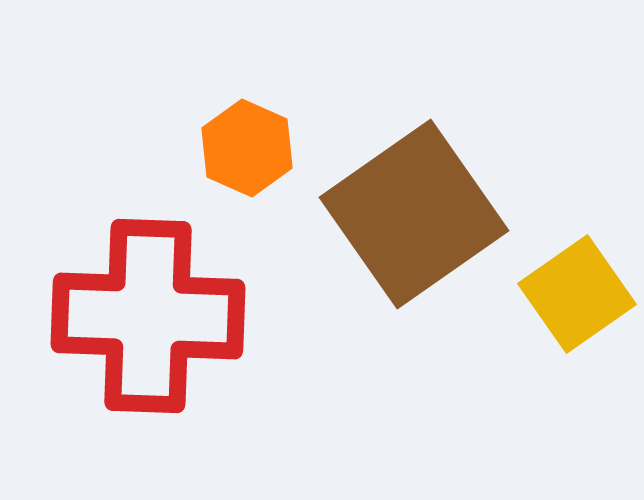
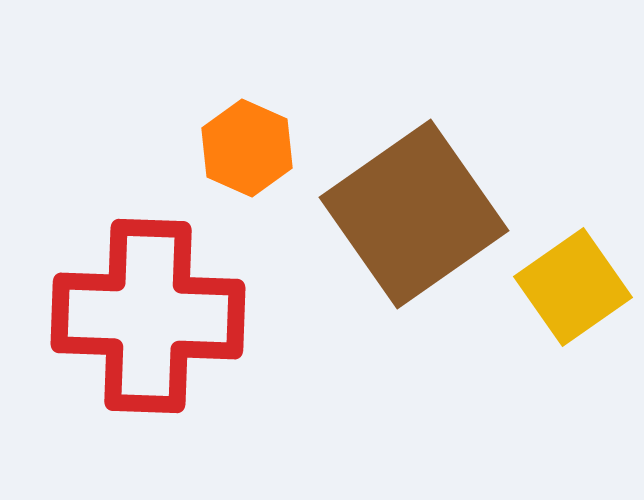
yellow square: moved 4 px left, 7 px up
